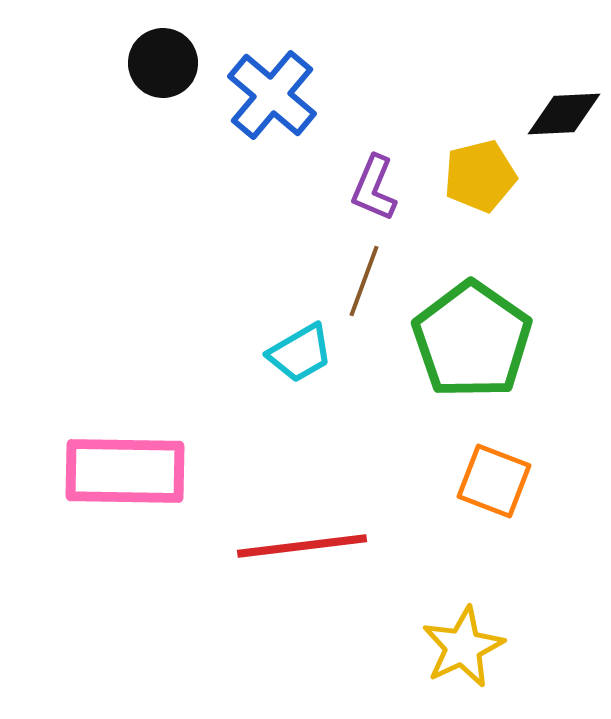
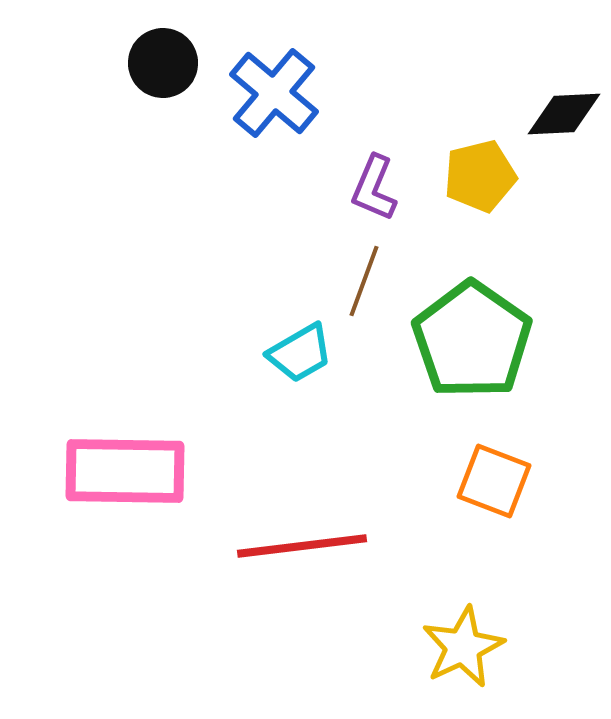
blue cross: moved 2 px right, 2 px up
